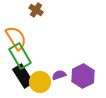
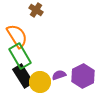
orange semicircle: moved 1 px right, 2 px up
